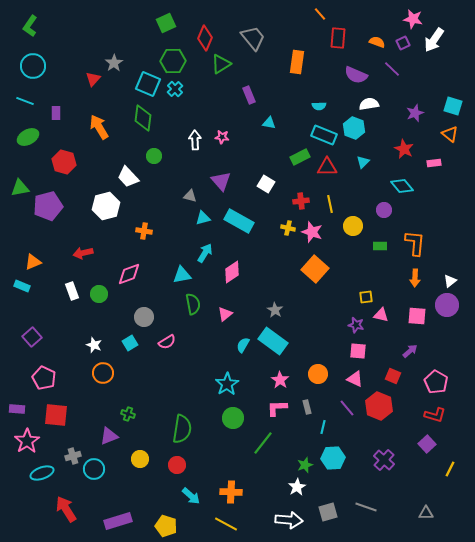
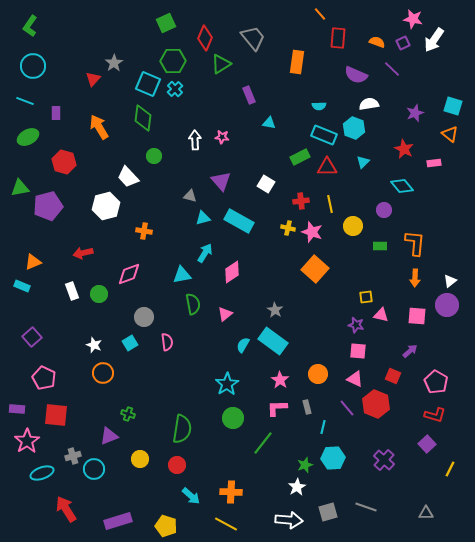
pink semicircle at (167, 342): rotated 66 degrees counterclockwise
red hexagon at (379, 406): moved 3 px left, 2 px up
